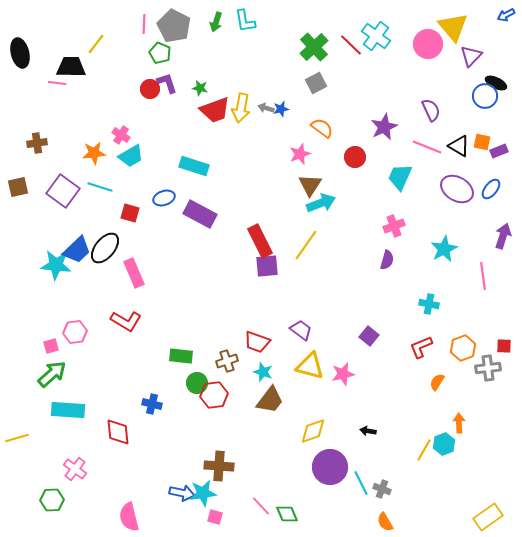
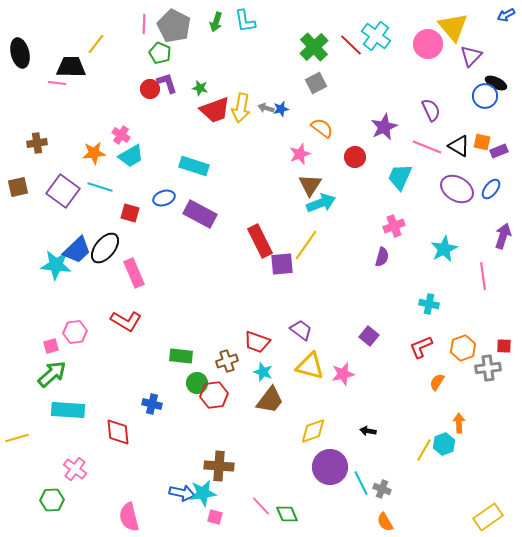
purple semicircle at (387, 260): moved 5 px left, 3 px up
purple square at (267, 266): moved 15 px right, 2 px up
